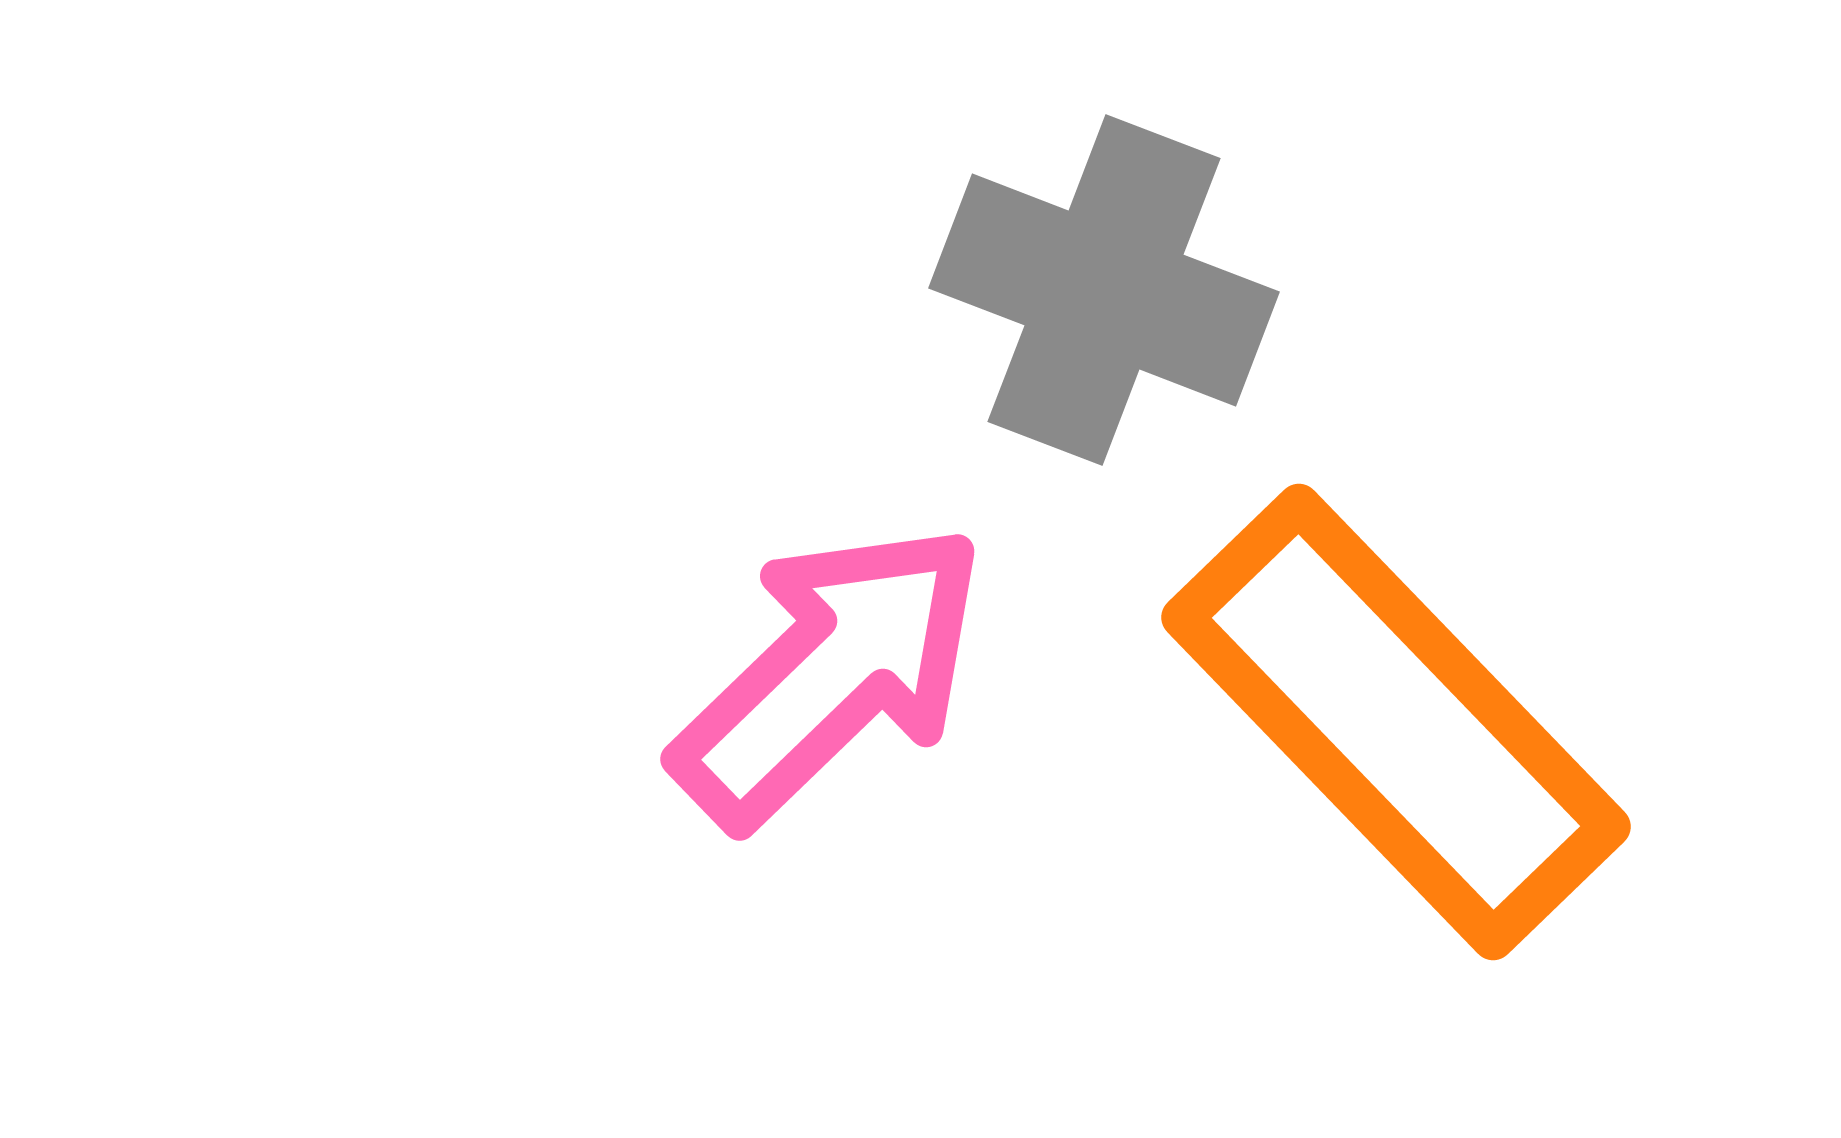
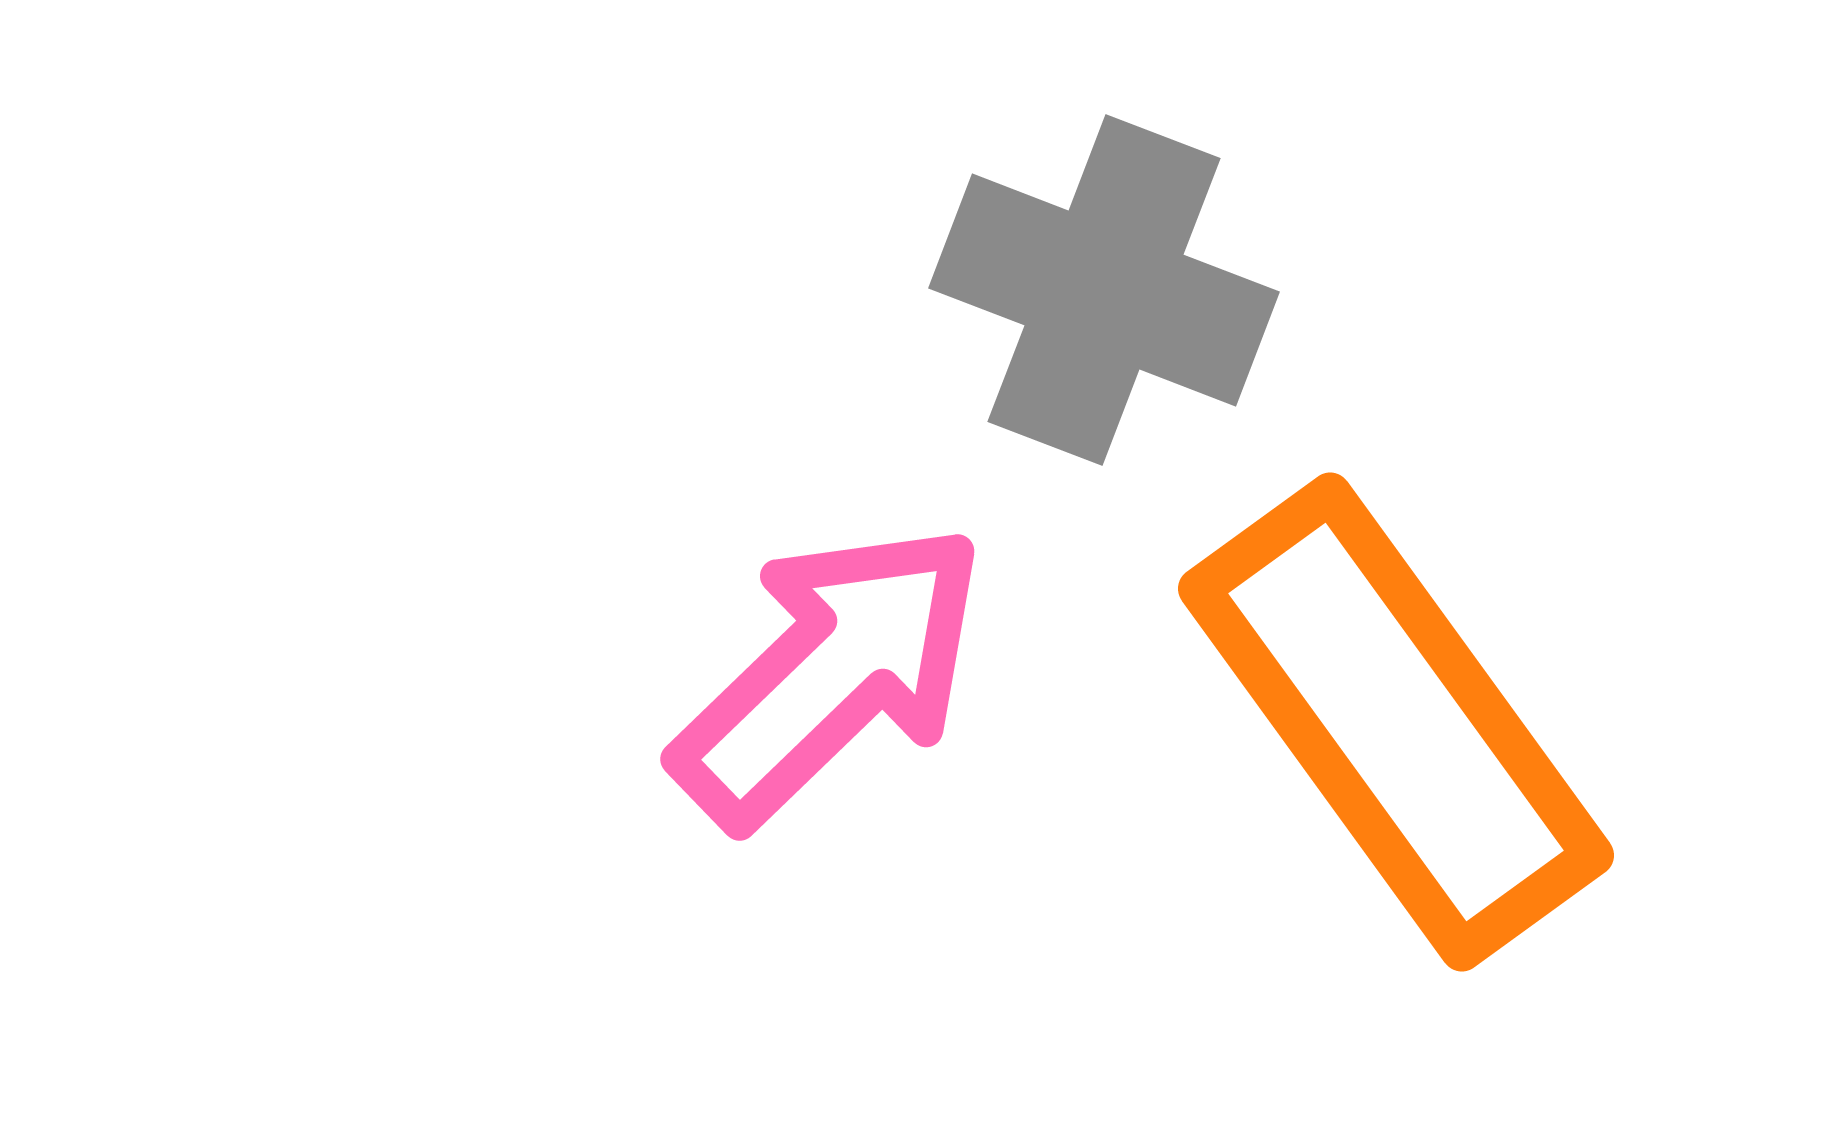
orange rectangle: rotated 8 degrees clockwise
